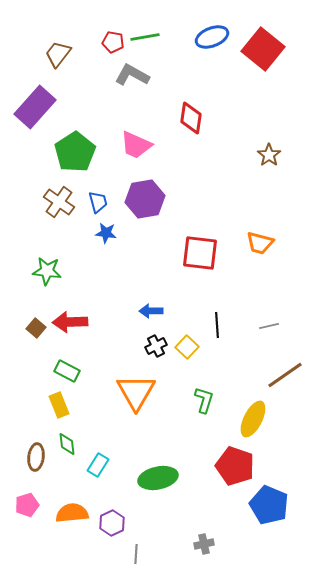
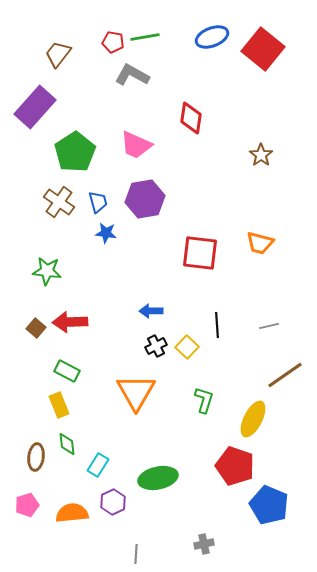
brown star at (269, 155): moved 8 px left
purple hexagon at (112, 523): moved 1 px right, 21 px up
